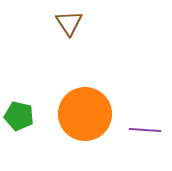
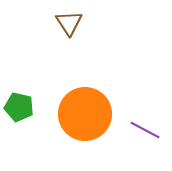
green pentagon: moved 9 px up
purple line: rotated 24 degrees clockwise
